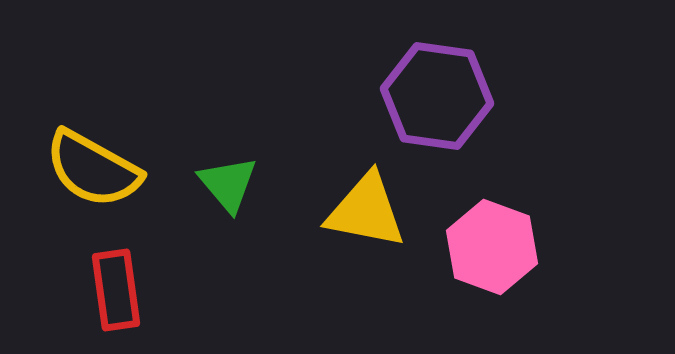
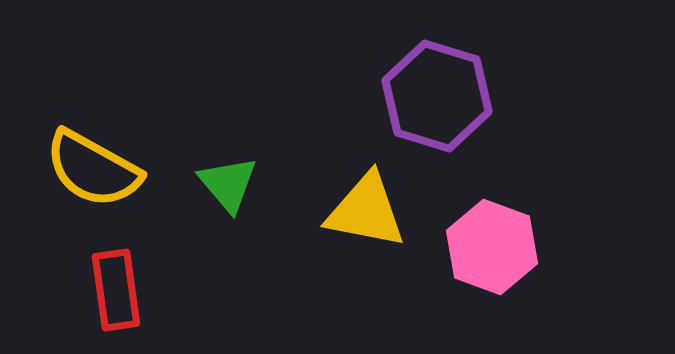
purple hexagon: rotated 9 degrees clockwise
